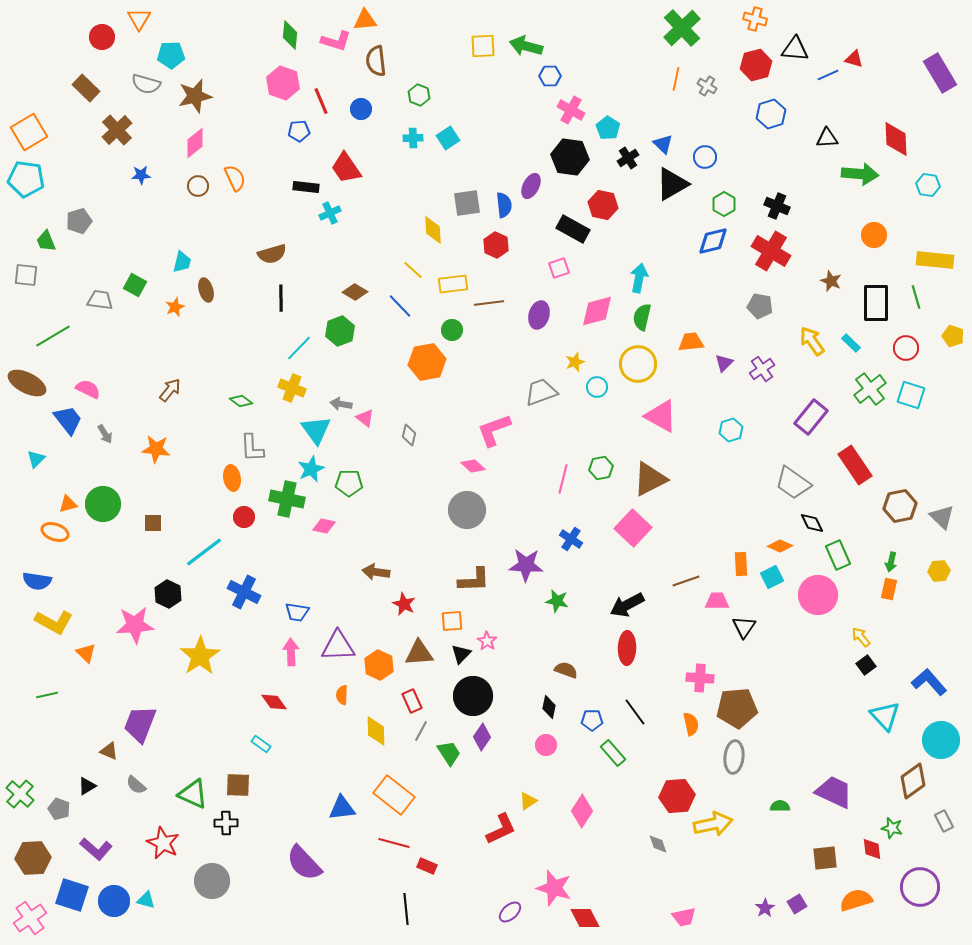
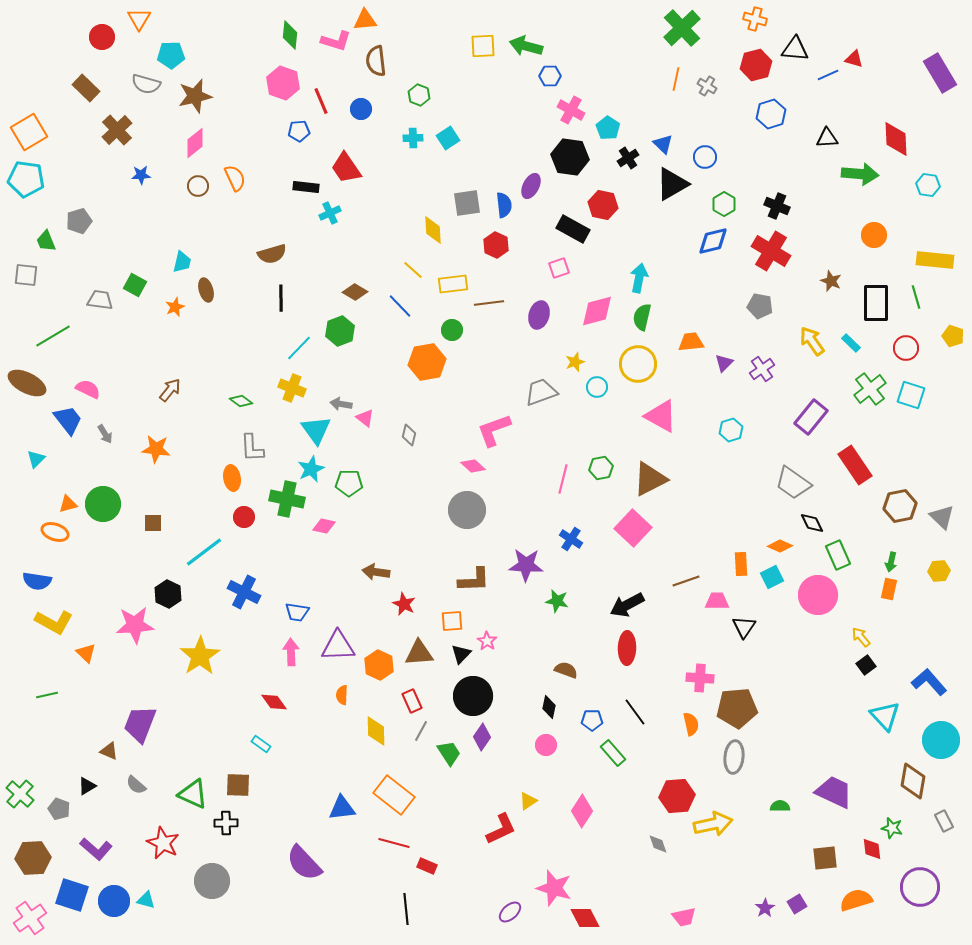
brown diamond at (913, 781): rotated 45 degrees counterclockwise
